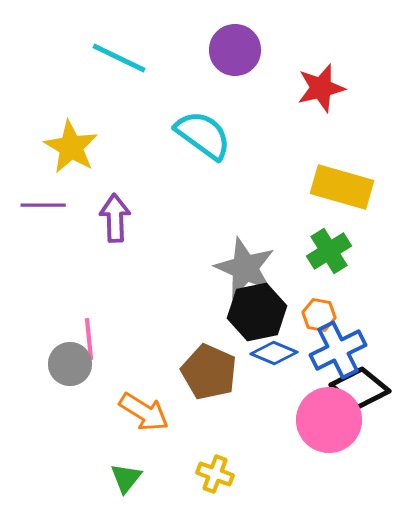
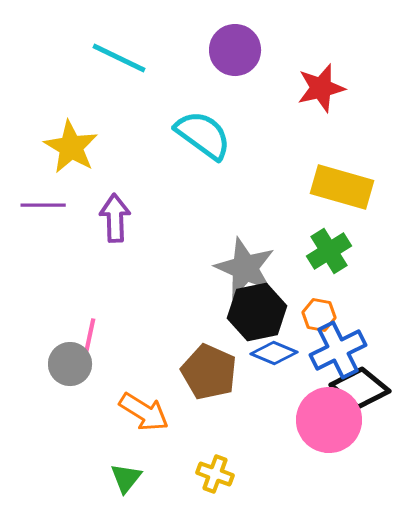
pink line: rotated 18 degrees clockwise
